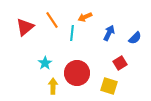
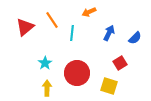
orange arrow: moved 4 px right, 5 px up
yellow arrow: moved 6 px left, 2 px down
